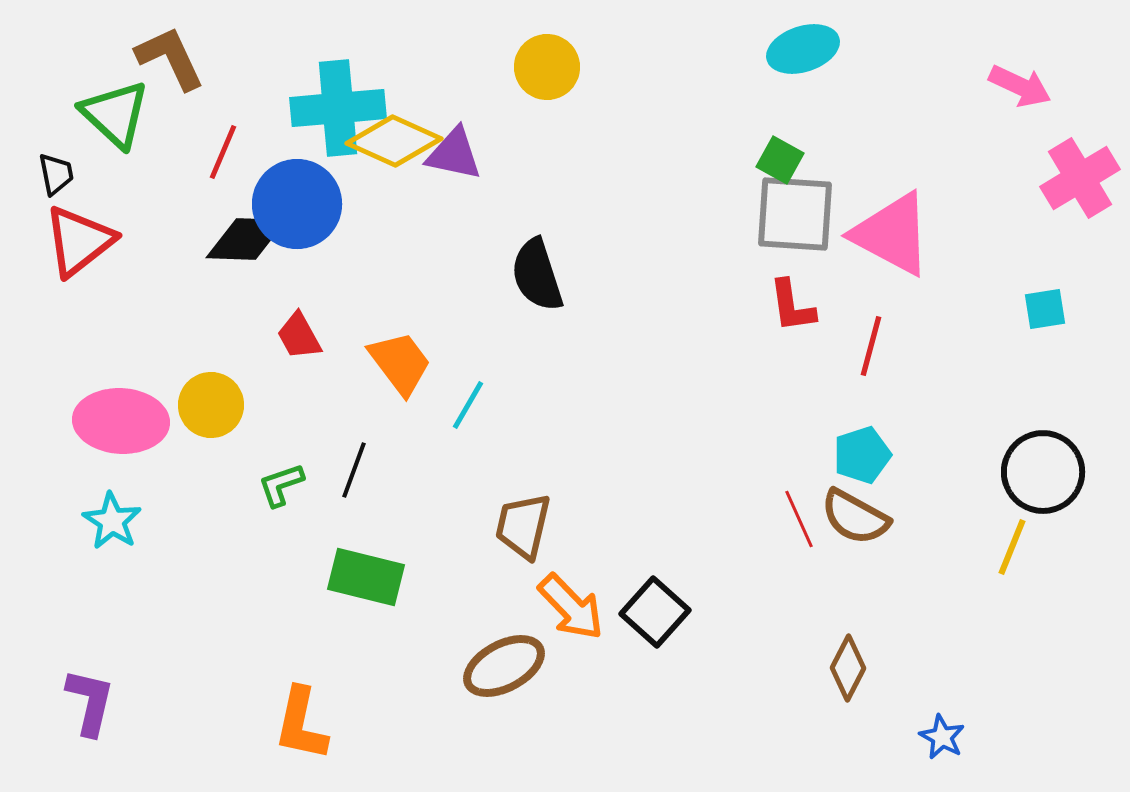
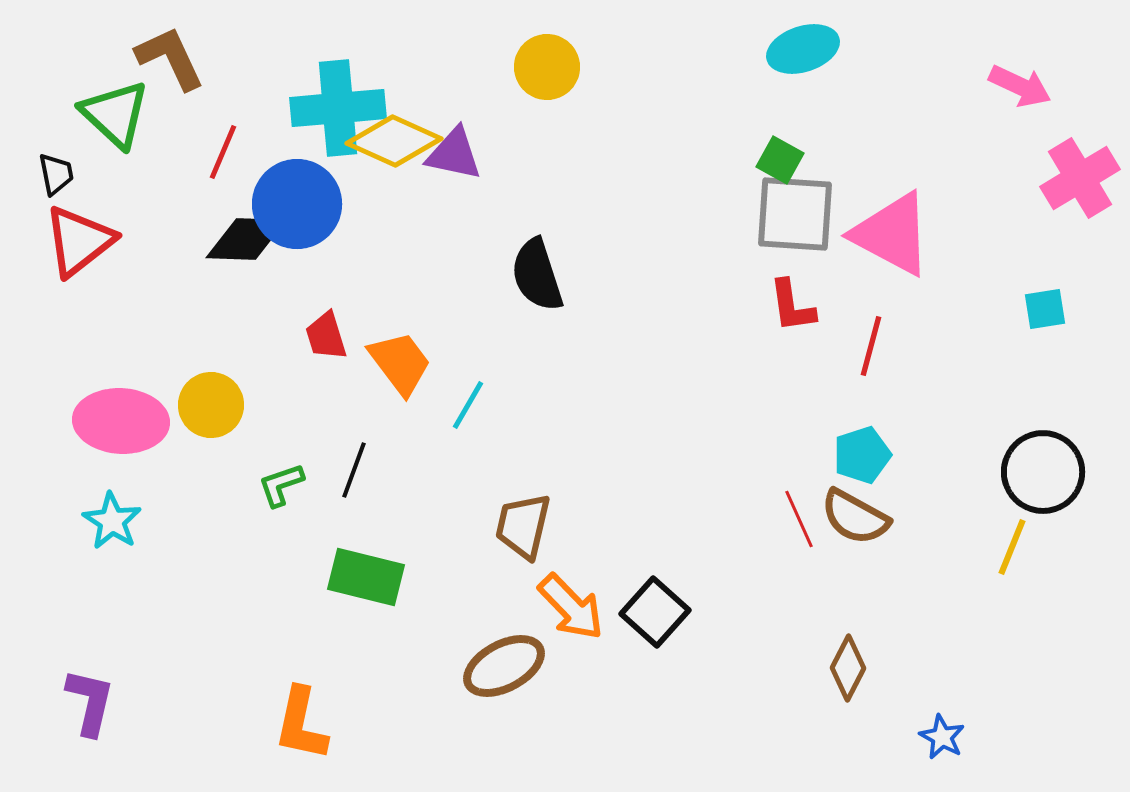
red trapezoid at (299, 336): moved 27 px right; rotated 12 degrees clockwise
